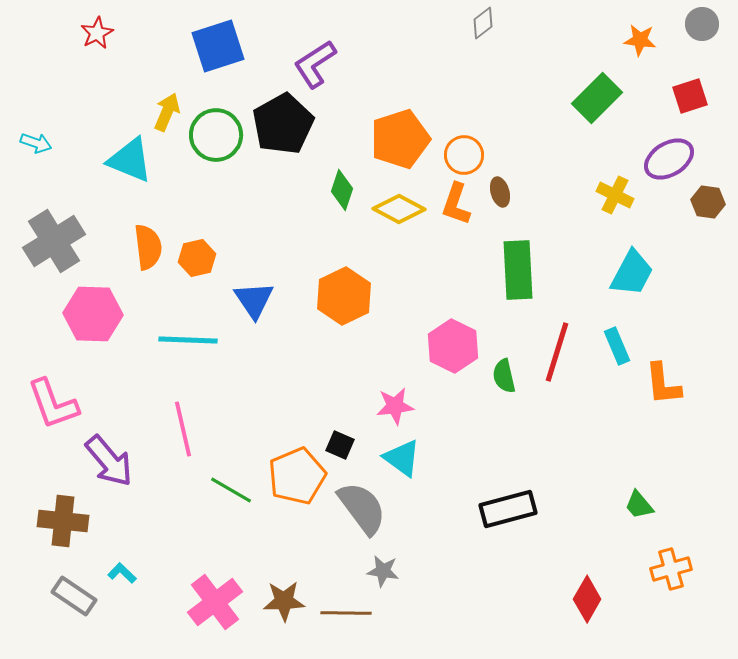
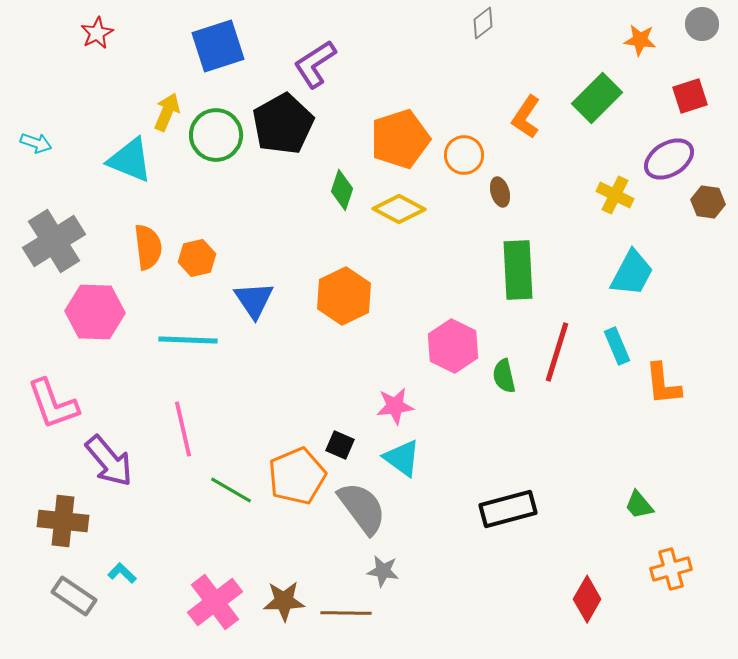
orange L-shape at (456, 204): moved 70 px right, 87 px up; rotated 15 degrees clockwise
pink hexagon at (93, 314): moved 2 px right, 2 px up
